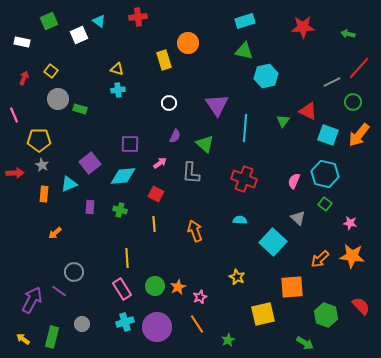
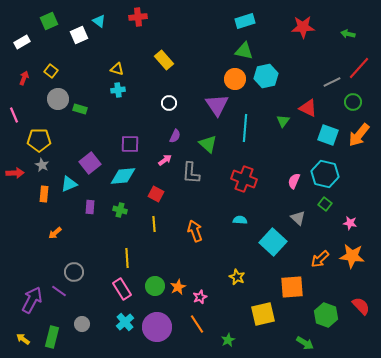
white rectangle at (22, 42): rotated 42 degrees counterclockwise
orange circle at (188, 43): moved 47 px right, 36 px down
yellow rectangle at (164, 60): rotated 24 degrees counterclockwise
red triangle at (308, 111): moved 3 px up
green triangle at (205, 144): moved 3 px right
pink arrow at (160, 163): moved 5 px right, 3 px up
cyan cross at (125, 322): rotated 24 degrees counterclockwise
